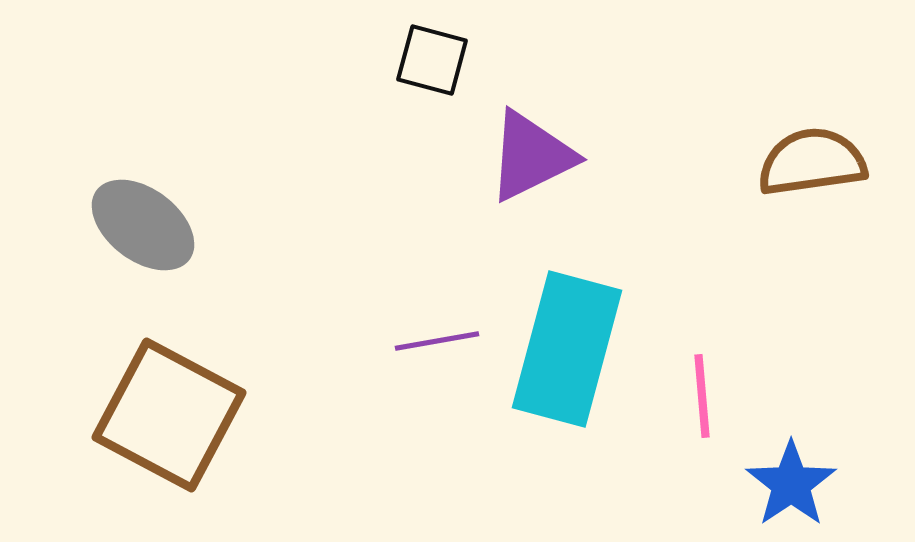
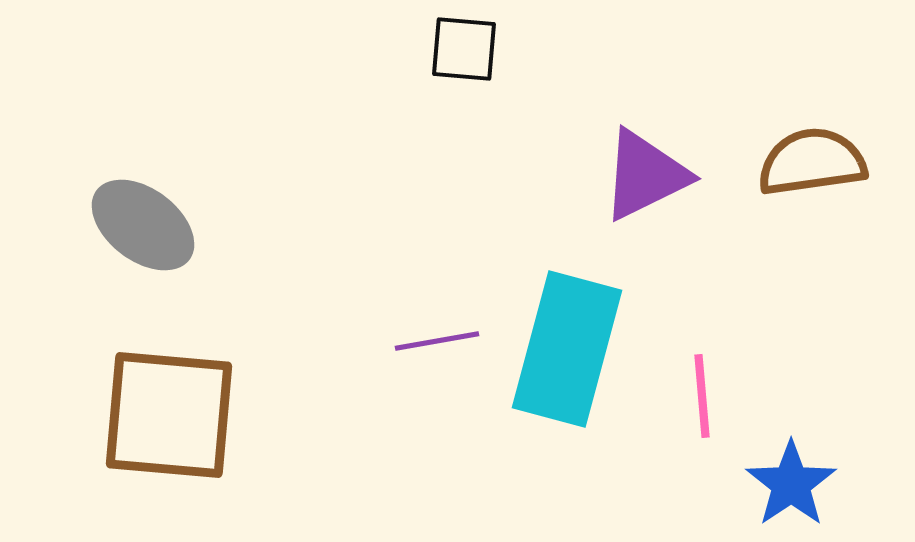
black square: moved 32 px right, 11 px up; rotated 10 degrees counterclockwise
purple triangle: moved 114 px right, 19 px down
brown square: rotated 23 degrees counterclockwise
